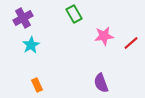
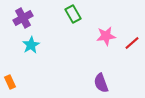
green rectangle: moved 1 px left
pink star: moved 2 px right
red line: moved 1 px right
orange rectangle: moved 27 px left, 3 px up
